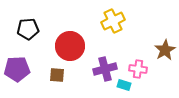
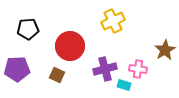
brown square: rotated 21 degrees clockwise
